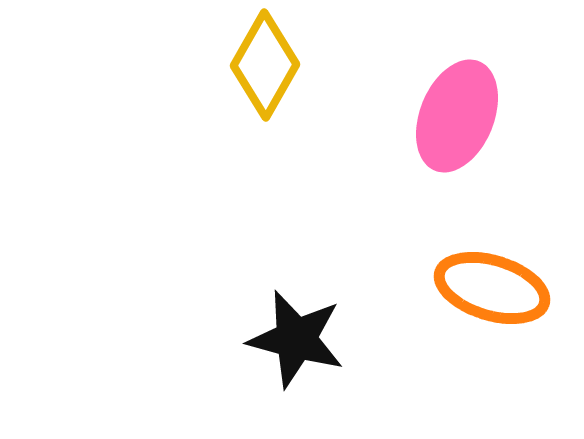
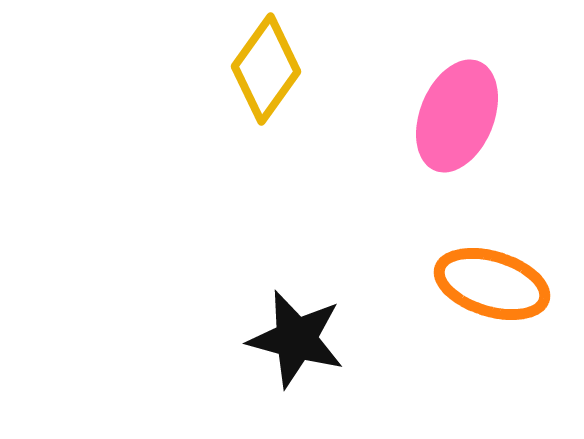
yellow diamond: moved 1 px right, 4 px down; rotated 6 degrees clockwise
orange ellipse: moved 4 px up
